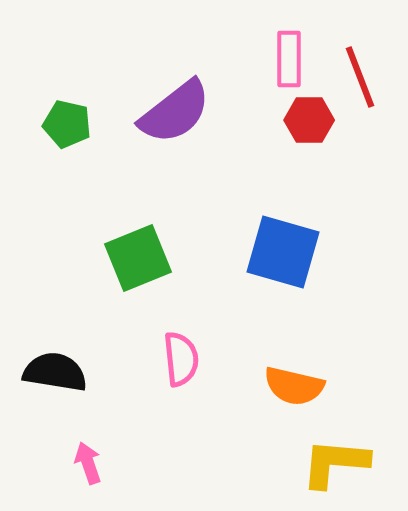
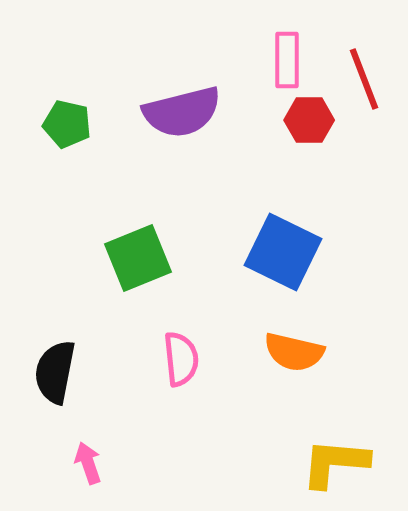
pink rectangle: moved 2 px left, 1 px down
red line: moved 4 px right, 2 px down
purple semicircle: moved 7 px right; rotated 24 degrees clockwise
blue square: rotated 10 degrees clockwise
black semicircle: rotated 88 degrees counterclockwise
orange semicircle: moved 34 px up
